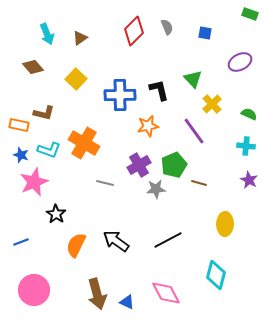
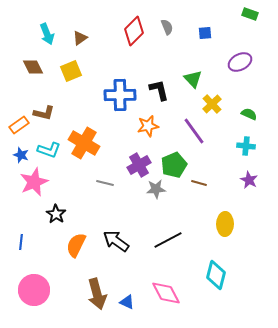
blue square: rotated 16 degrees counterclockwise
brown diamond: rotated 15 degrees clockwise
yellow square: moved 5 px left, 8 px up; rotated 25 degrees clockwise
orange rectangle: rotated 48 degrees counterclockwise
blue line: rotated 63 degrees counterclockwise
